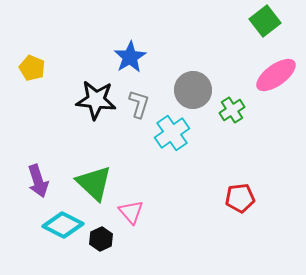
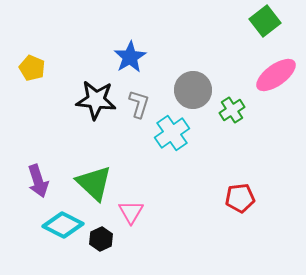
pink triangle: rotated 12 degrees clockwise
